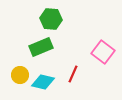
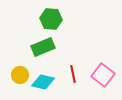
green rectangle: moved 2 px right
pink square: moved 23 px down
red line: rotated 36 degrees counterclockwise
